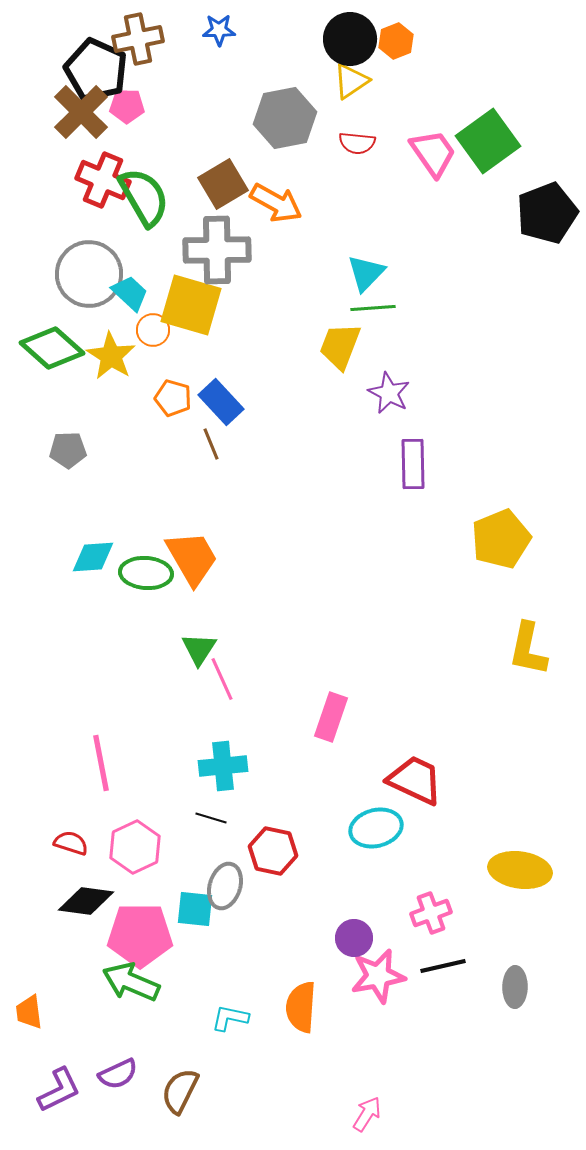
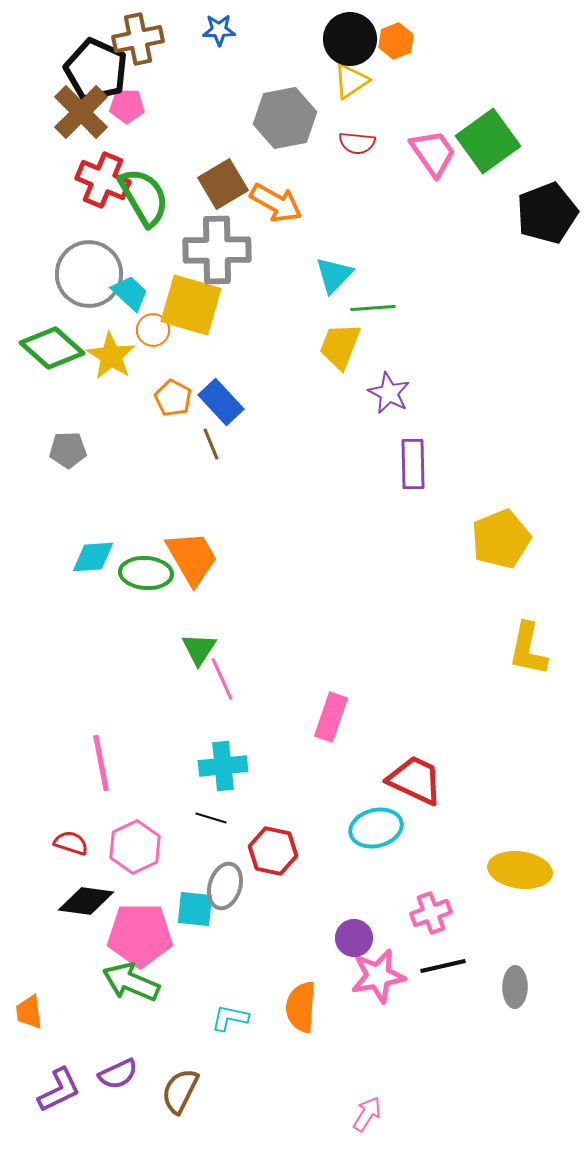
cyan triangle at (366, 273): moved 32 px left, 2 px down
orange pentagon at (173, 398): rotated 12 degrees clockwise
